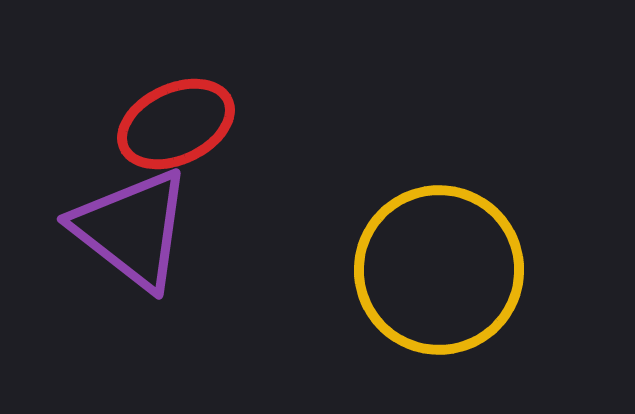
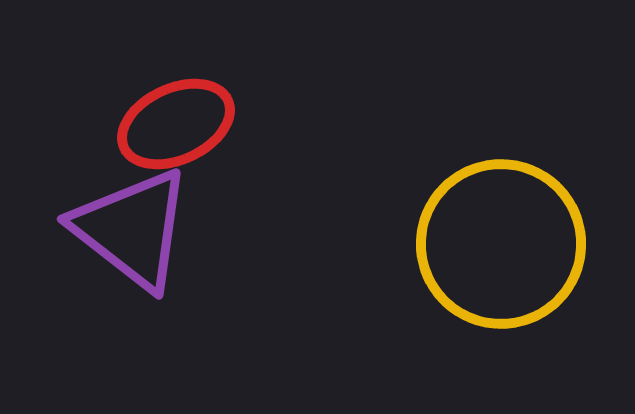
yellow circle: moved 62 px right, 26 px up
